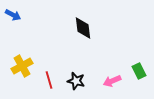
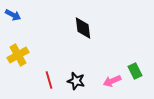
yellow cross: moved 4 px left, 11 px up
green rectangle: moved 4 px left
